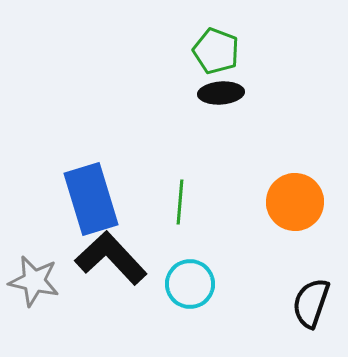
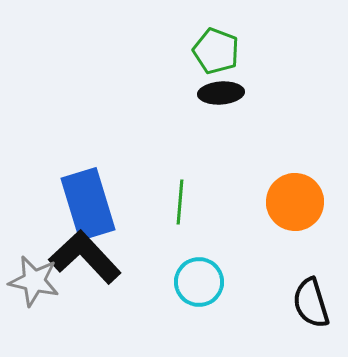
blue rectangle: moved 3 px left, 5 px down
black L-shape: moved 26 px left, 1 px up
cyan circle: moved 9 px right, 2 px up
black semicircle: rotated 36 degrees counterclockwise
